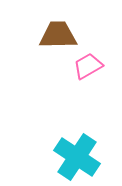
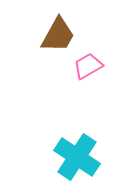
brown trapezoid: rotated 120 degrees clockwise
